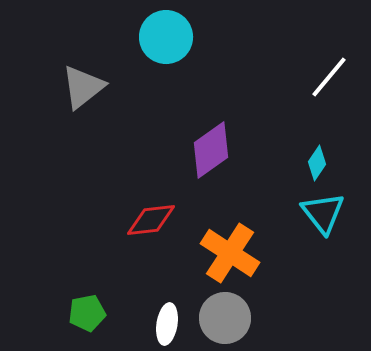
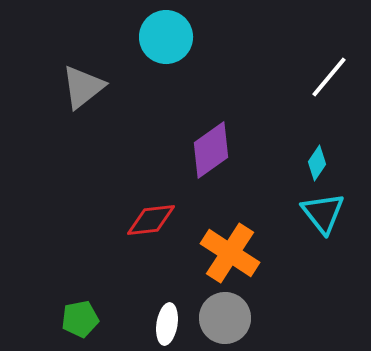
green pentagon: moved 7 px left, 6 px down
